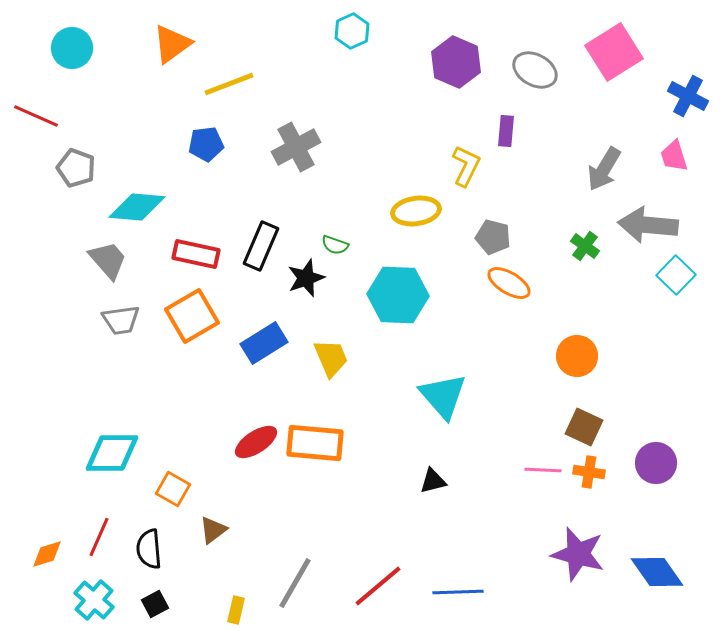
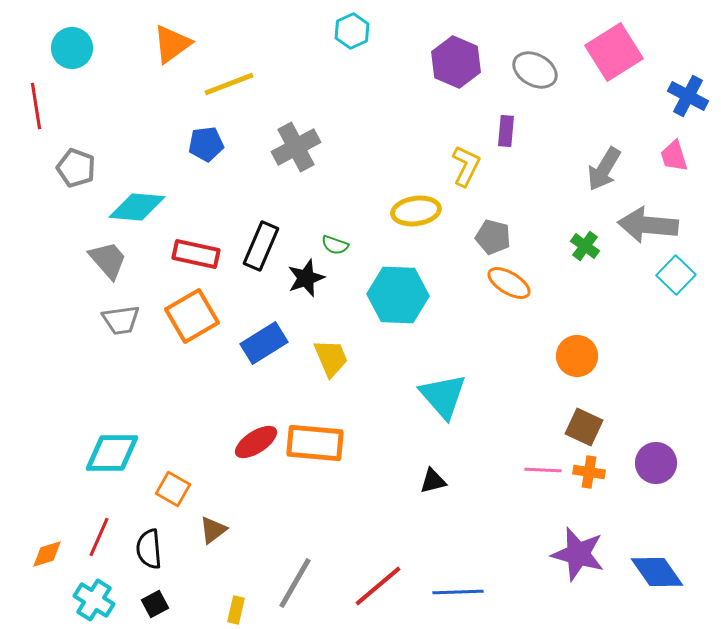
red line at (36, 116): moved 10 px up; rotated 57 degrees clockwise
cyan cross at (94, 600): rotated 9 degrees counterclockwise
